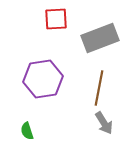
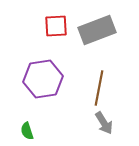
red square: moved 7 px down
gray rectangle: moved 3 px left, 8 px up
